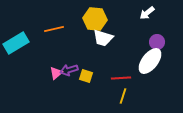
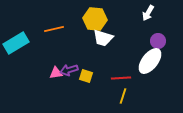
white arrow: moved 1 px right; rotated 21 degrees counterclockwise
purple circle: moved 1 px right, 1 px up
pink triangle: rotated 32 degrees clockwise
